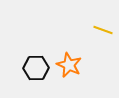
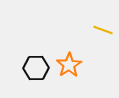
orange star: rotated 15 degrees clockwise
